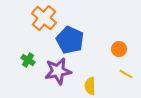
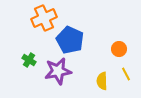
orange cross: rotated 25 degrees clockwise
green cross: moved 1 px right
yellow line: rotated 32 degrees clockwise
yellow semicircle: moved 12 px right, 5 px up
